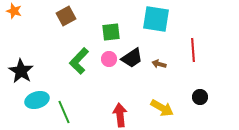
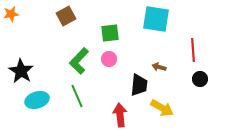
orange star: moved 3 px left, 3 px down; rotated 28 degrees counterclockwise
green square: moved 1 px left, 1 px down
black trapezoid: moved 7 px right, 27 px down; rotated 50 degrees counterclockwise
brown arrow: moved 3 px down
black circle: moved 18 px up
green line: moved 13 px right, 16 px up
